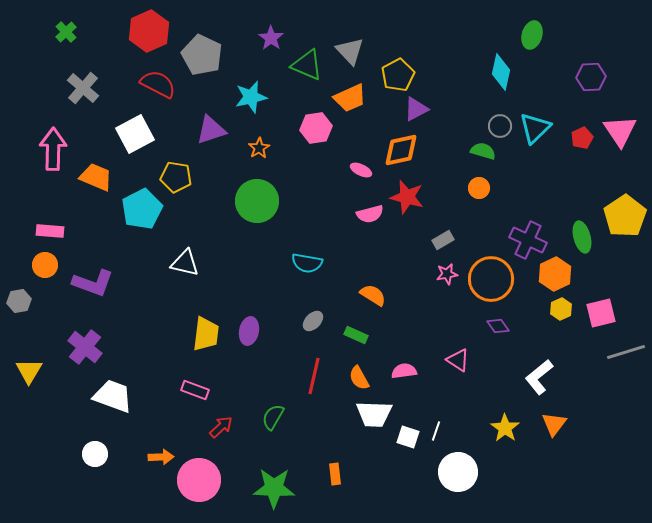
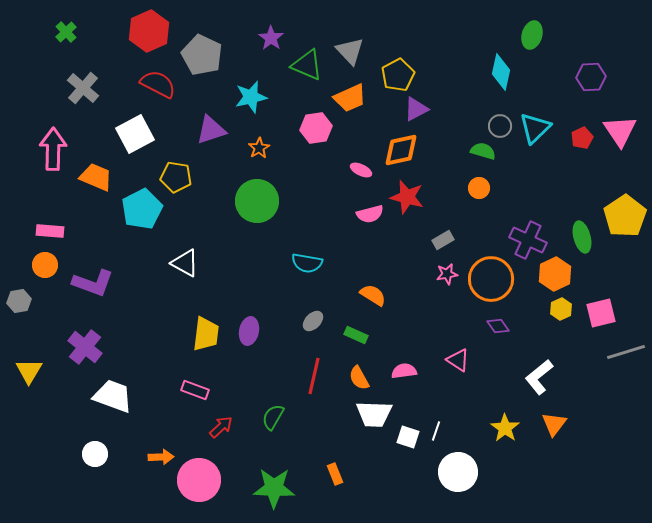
white triangle at (185, 263): rotated 16 degrees clockwise
orange rectangle at (335, 474): rotated 15 degrees counterclockwise
